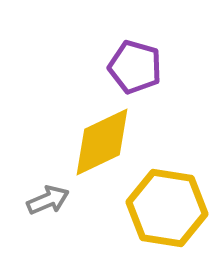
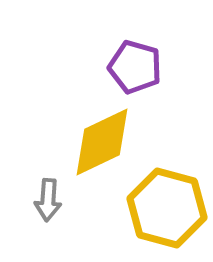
gray arrow: rotated 117 degrees clockwise
yellow hexagon: rotated 6 degrees clockwise
